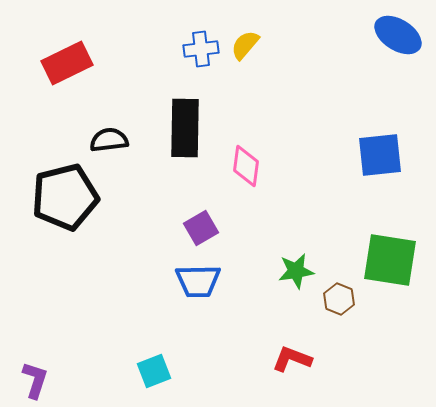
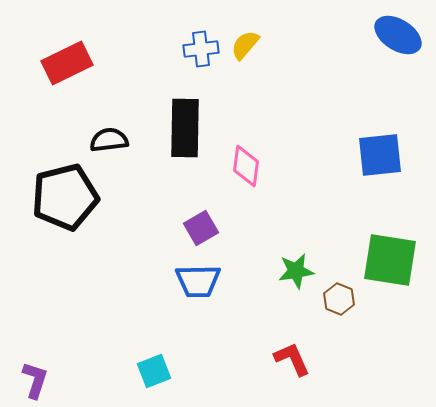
red L-shape: rotated 45 degrees clockwise
